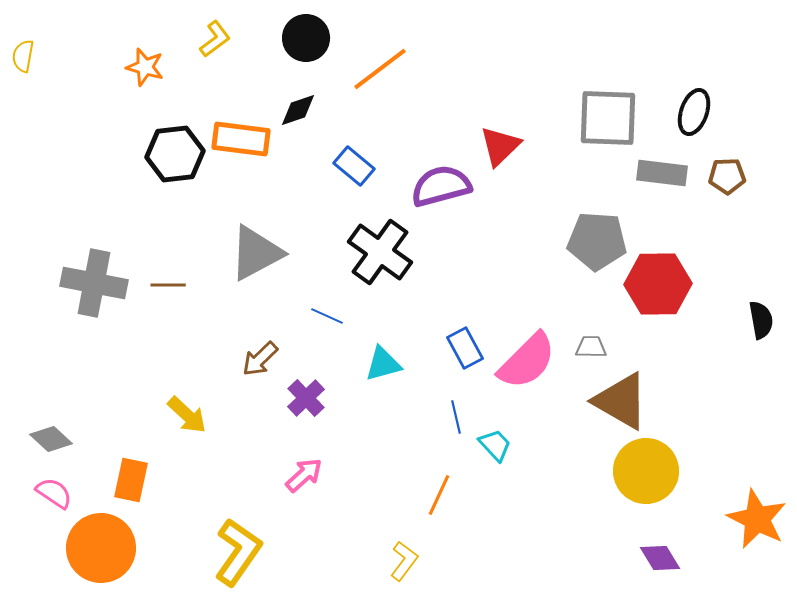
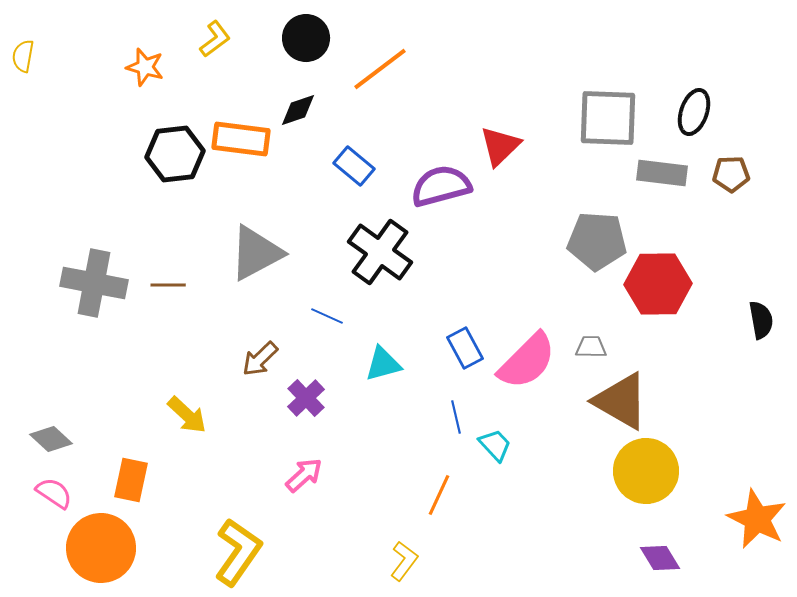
brown pentagon at (727, 176): moved 4 px right, 2 px up
